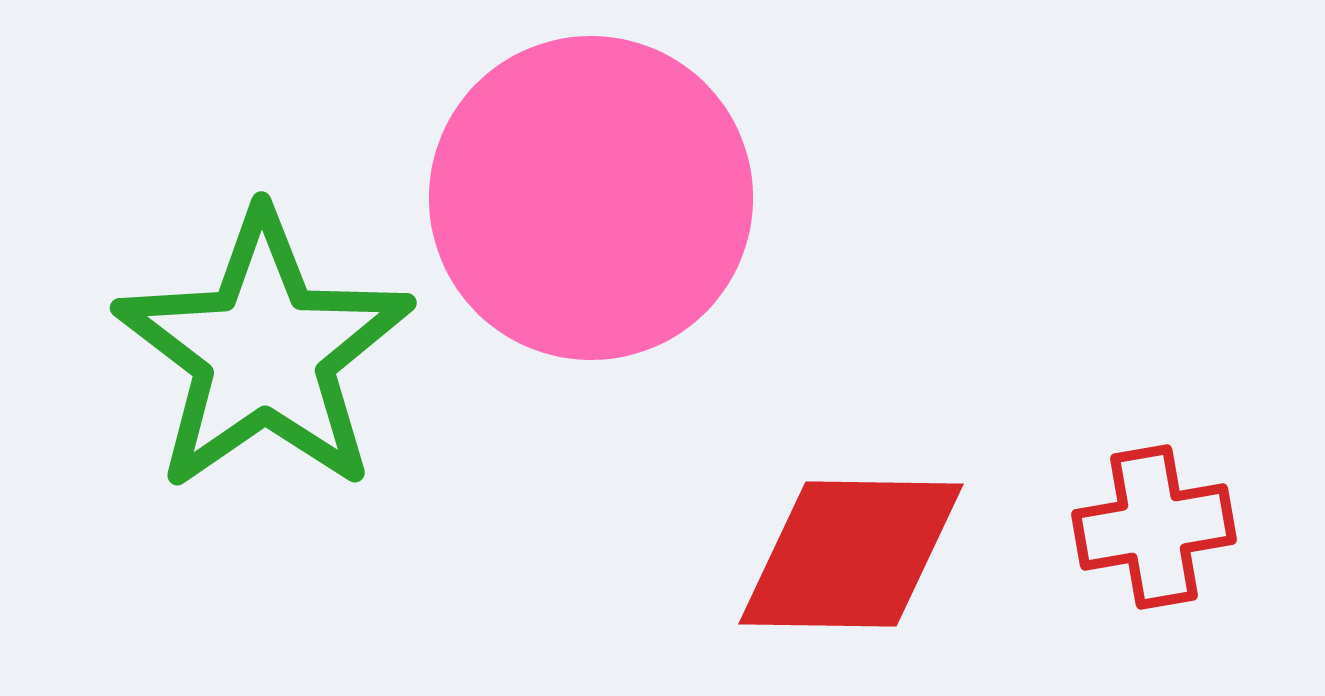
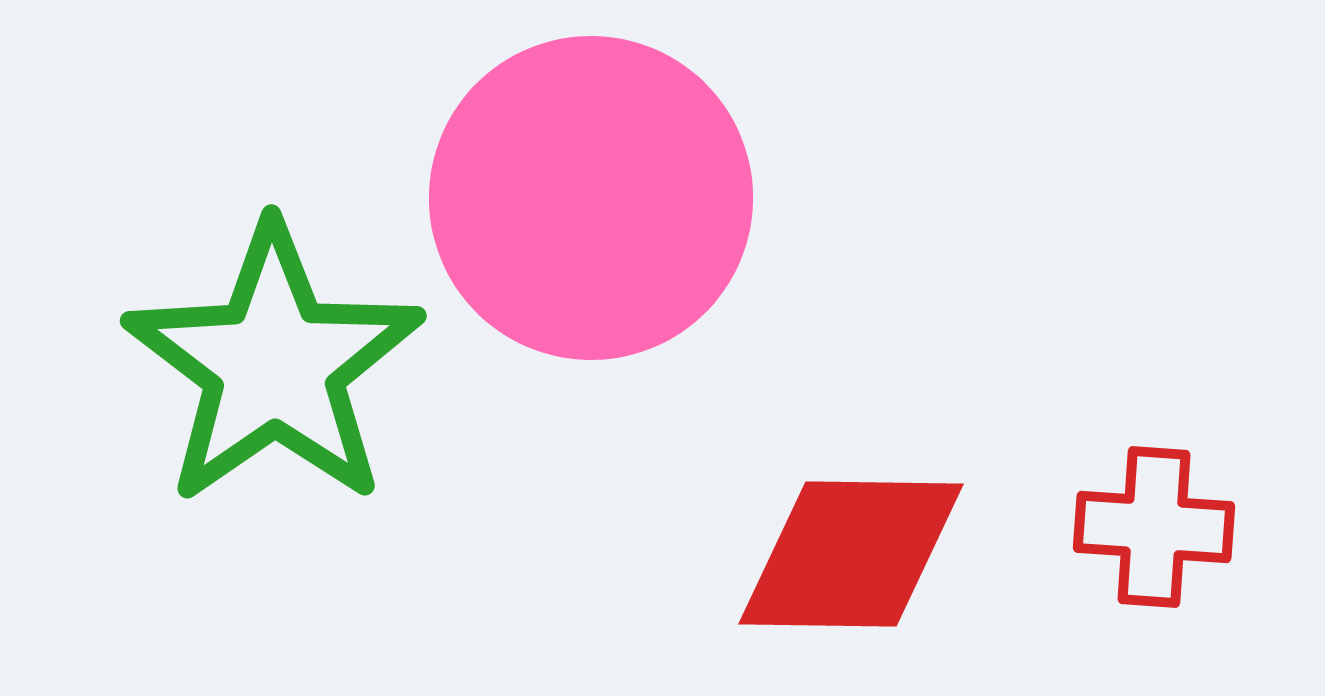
green star: moved 10 px right, 13 px down
red cross: rotated 14 degrees clockwise
